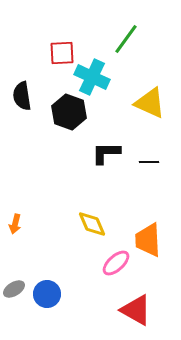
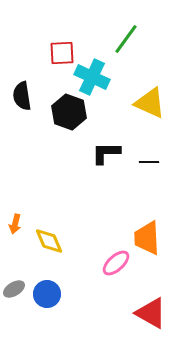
yellow diamond: moved 43 px left, 17 px down
orange trapezoid: moved 1 px left, 2 px up
red triangle: moved 15 px right, 3 px down
